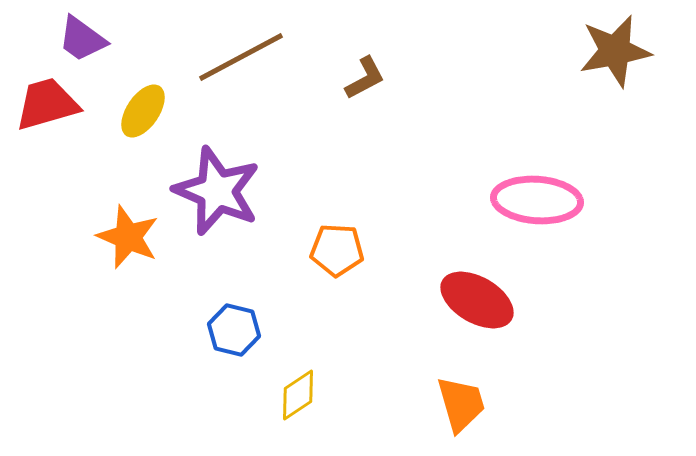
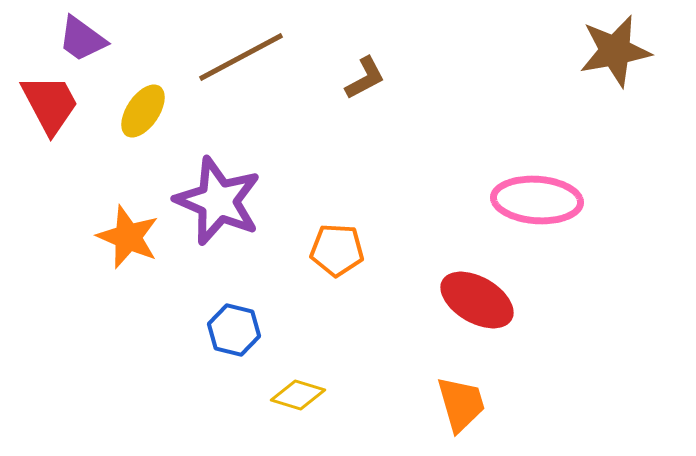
red trapezoid: moved 3 px right; rotated 78 degrees clockwise
purple star: moved 1 px right, 10 px down
yellow diamond: rotated 50 degrees clockwise
